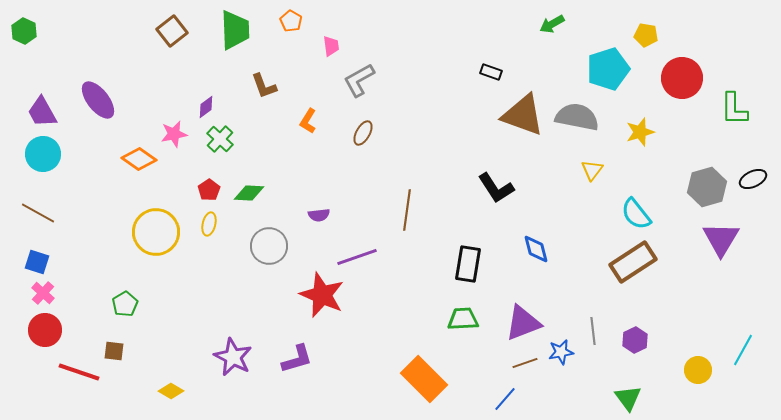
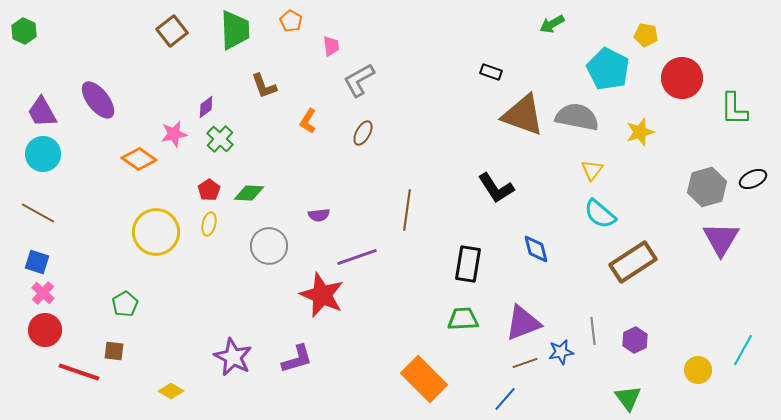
cyan pentagon at (608, 69): rotated 27 degrees counterclockwise
cyan semicircle at (636, 214): moved 36 px left; rotated 12 degrees counterclockwise
